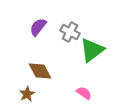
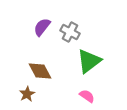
purple semicircle: moved 4 px right
green triangle: moved 3 px left, 11 px down
pink semicircle: moved 3 px right, 3 px down
